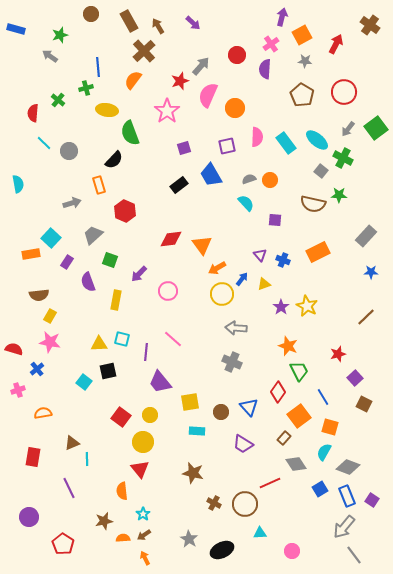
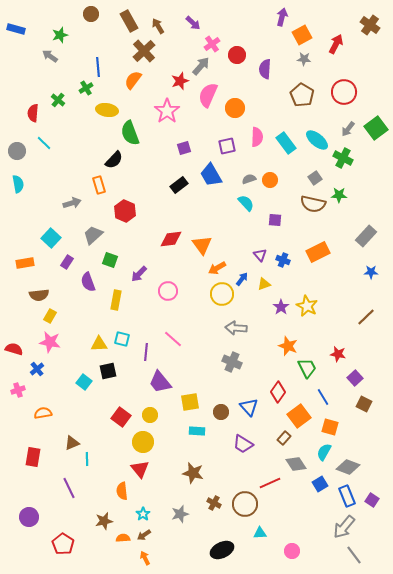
pink cross at (271, 44): moved 59 px left
gray star at (305, 61): moved 1 px left, 2 px up
green cross at (86, 88): rotated 16 degrees counterclockwise
gray circle at (69, 151): moved 52 px left
gray square at (321, 171): moved 6 px left, 7 px down; rotated 16 degrees clockwise
orange rectangle at (31, 254): moved 6 px left, 9 px down
red star at (338, 354): rotated 28 degrees clockwise
green trapezoid at (299, 371): moved 8 px right, 3 px up
blue square at (320, 489): moved 5 px up
gray star at (189, 539): moved 9 px left, 25 px up; rotated 24 degrees clockwise
